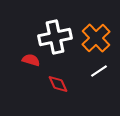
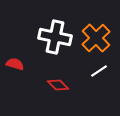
white cross: rotated 24 degrees clockwise
red semicircle: moved 16 px left, 4 px down
red diamond: moved 1 px down; rotated 20 degrees counterclockwise
